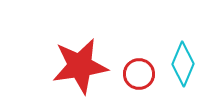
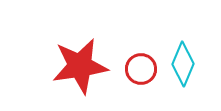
red circle: moved 2 px right, 5 px up
